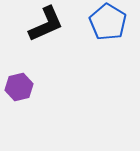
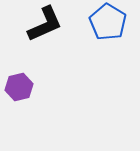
black L-shape: moved 1 px left
